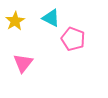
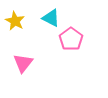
yellow star: rotated 12 degrees counterclockwise
pink pentagon: moved 2 px left; rotated 15 degrees clockwise
